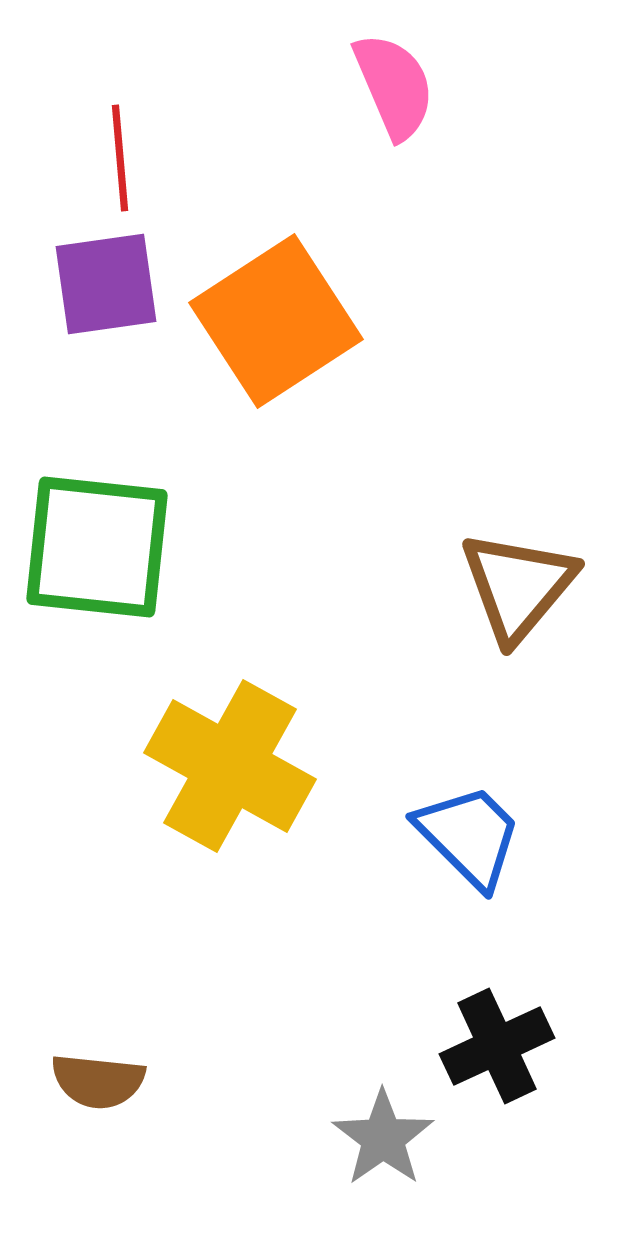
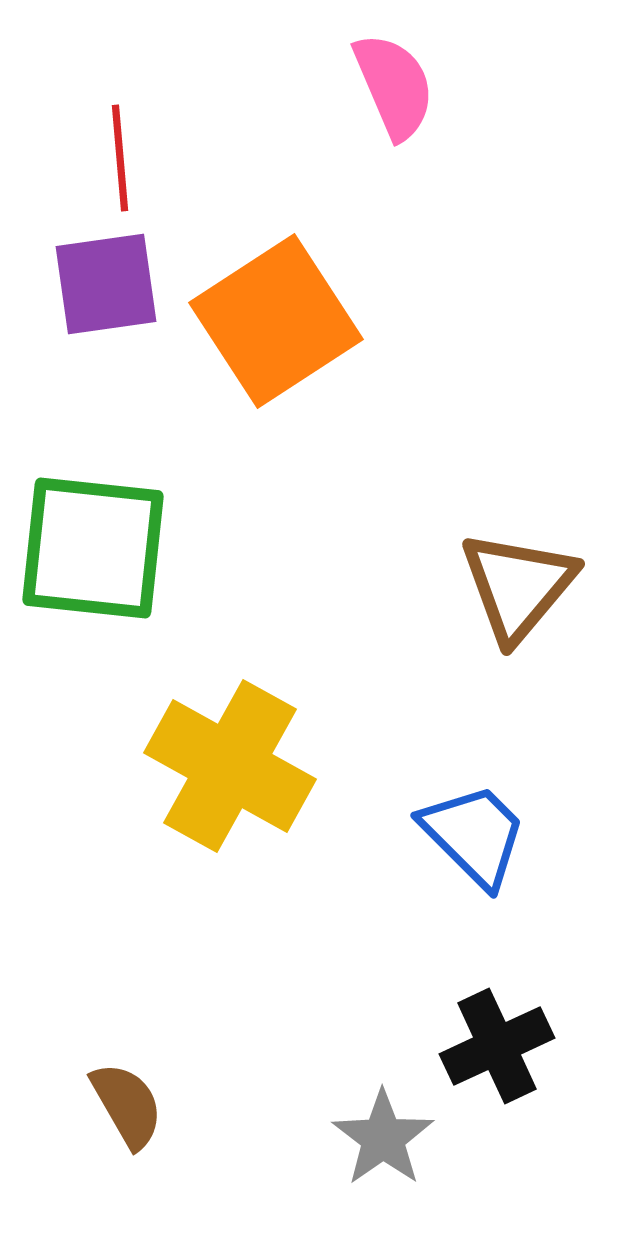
green square: moved 4 px left, 1 px down
blue trapezoid: moved 5 px right, 1 px up
brown semicircle: moved 29 px right, 24 px down; rotated 126 degrees counterclockwise
